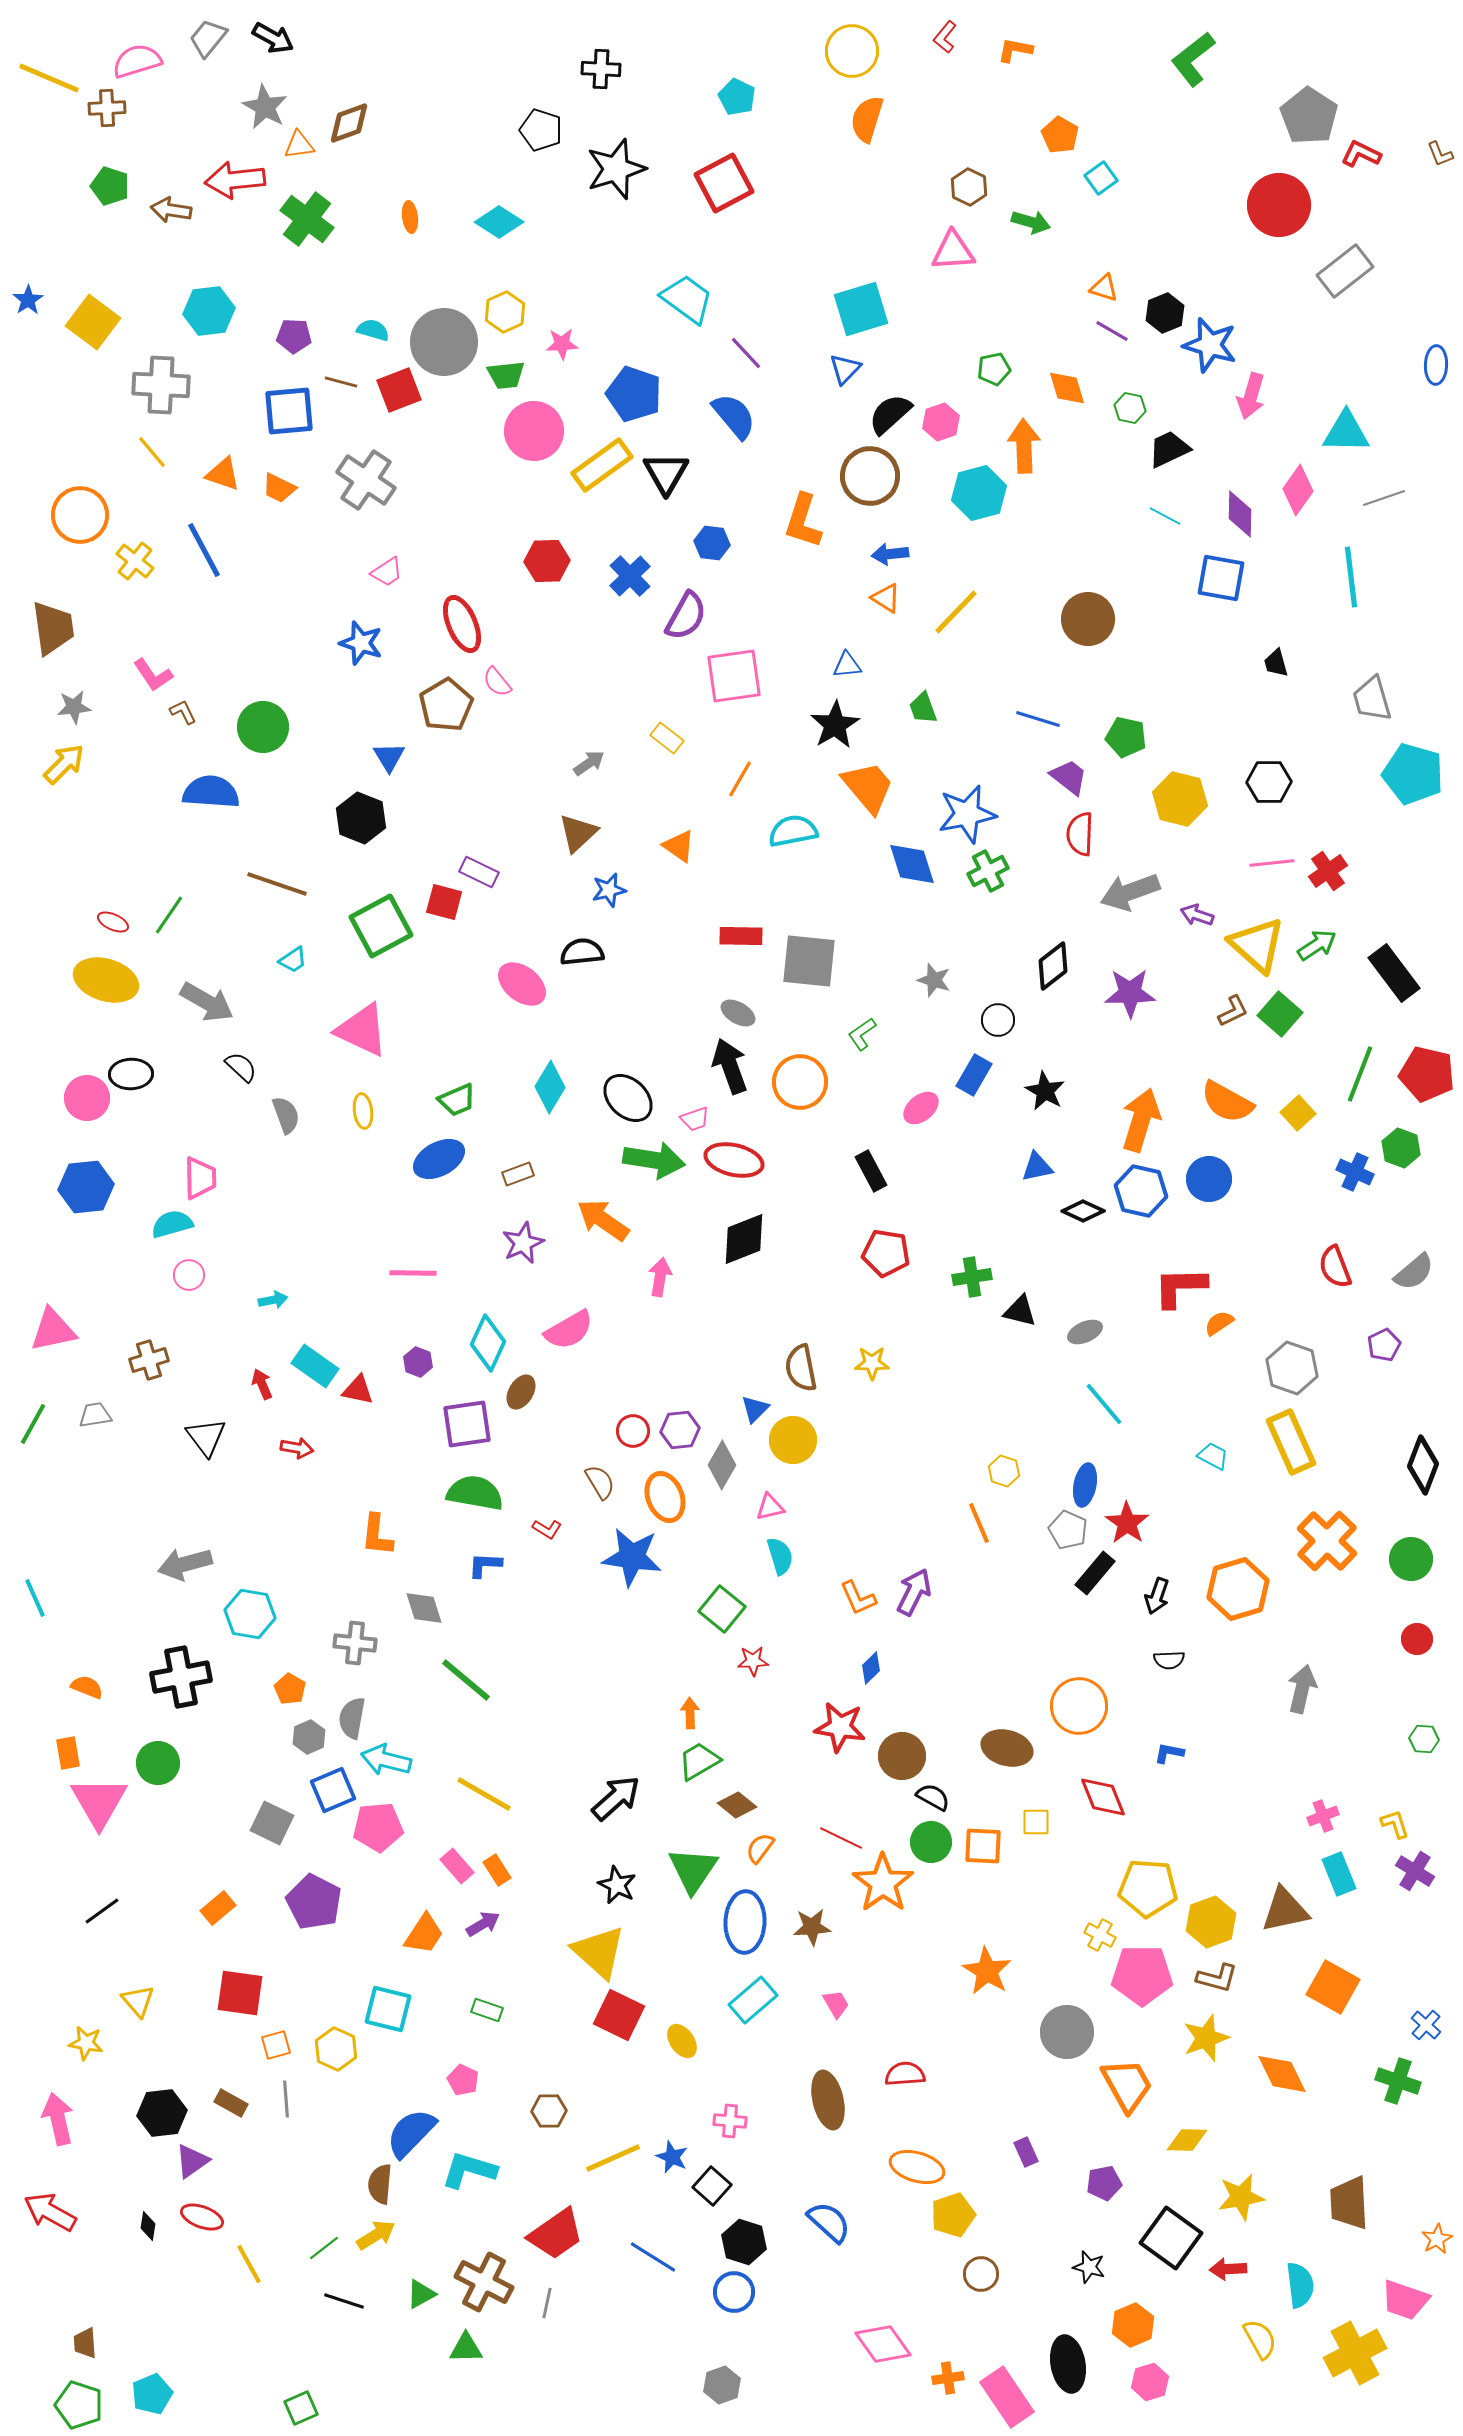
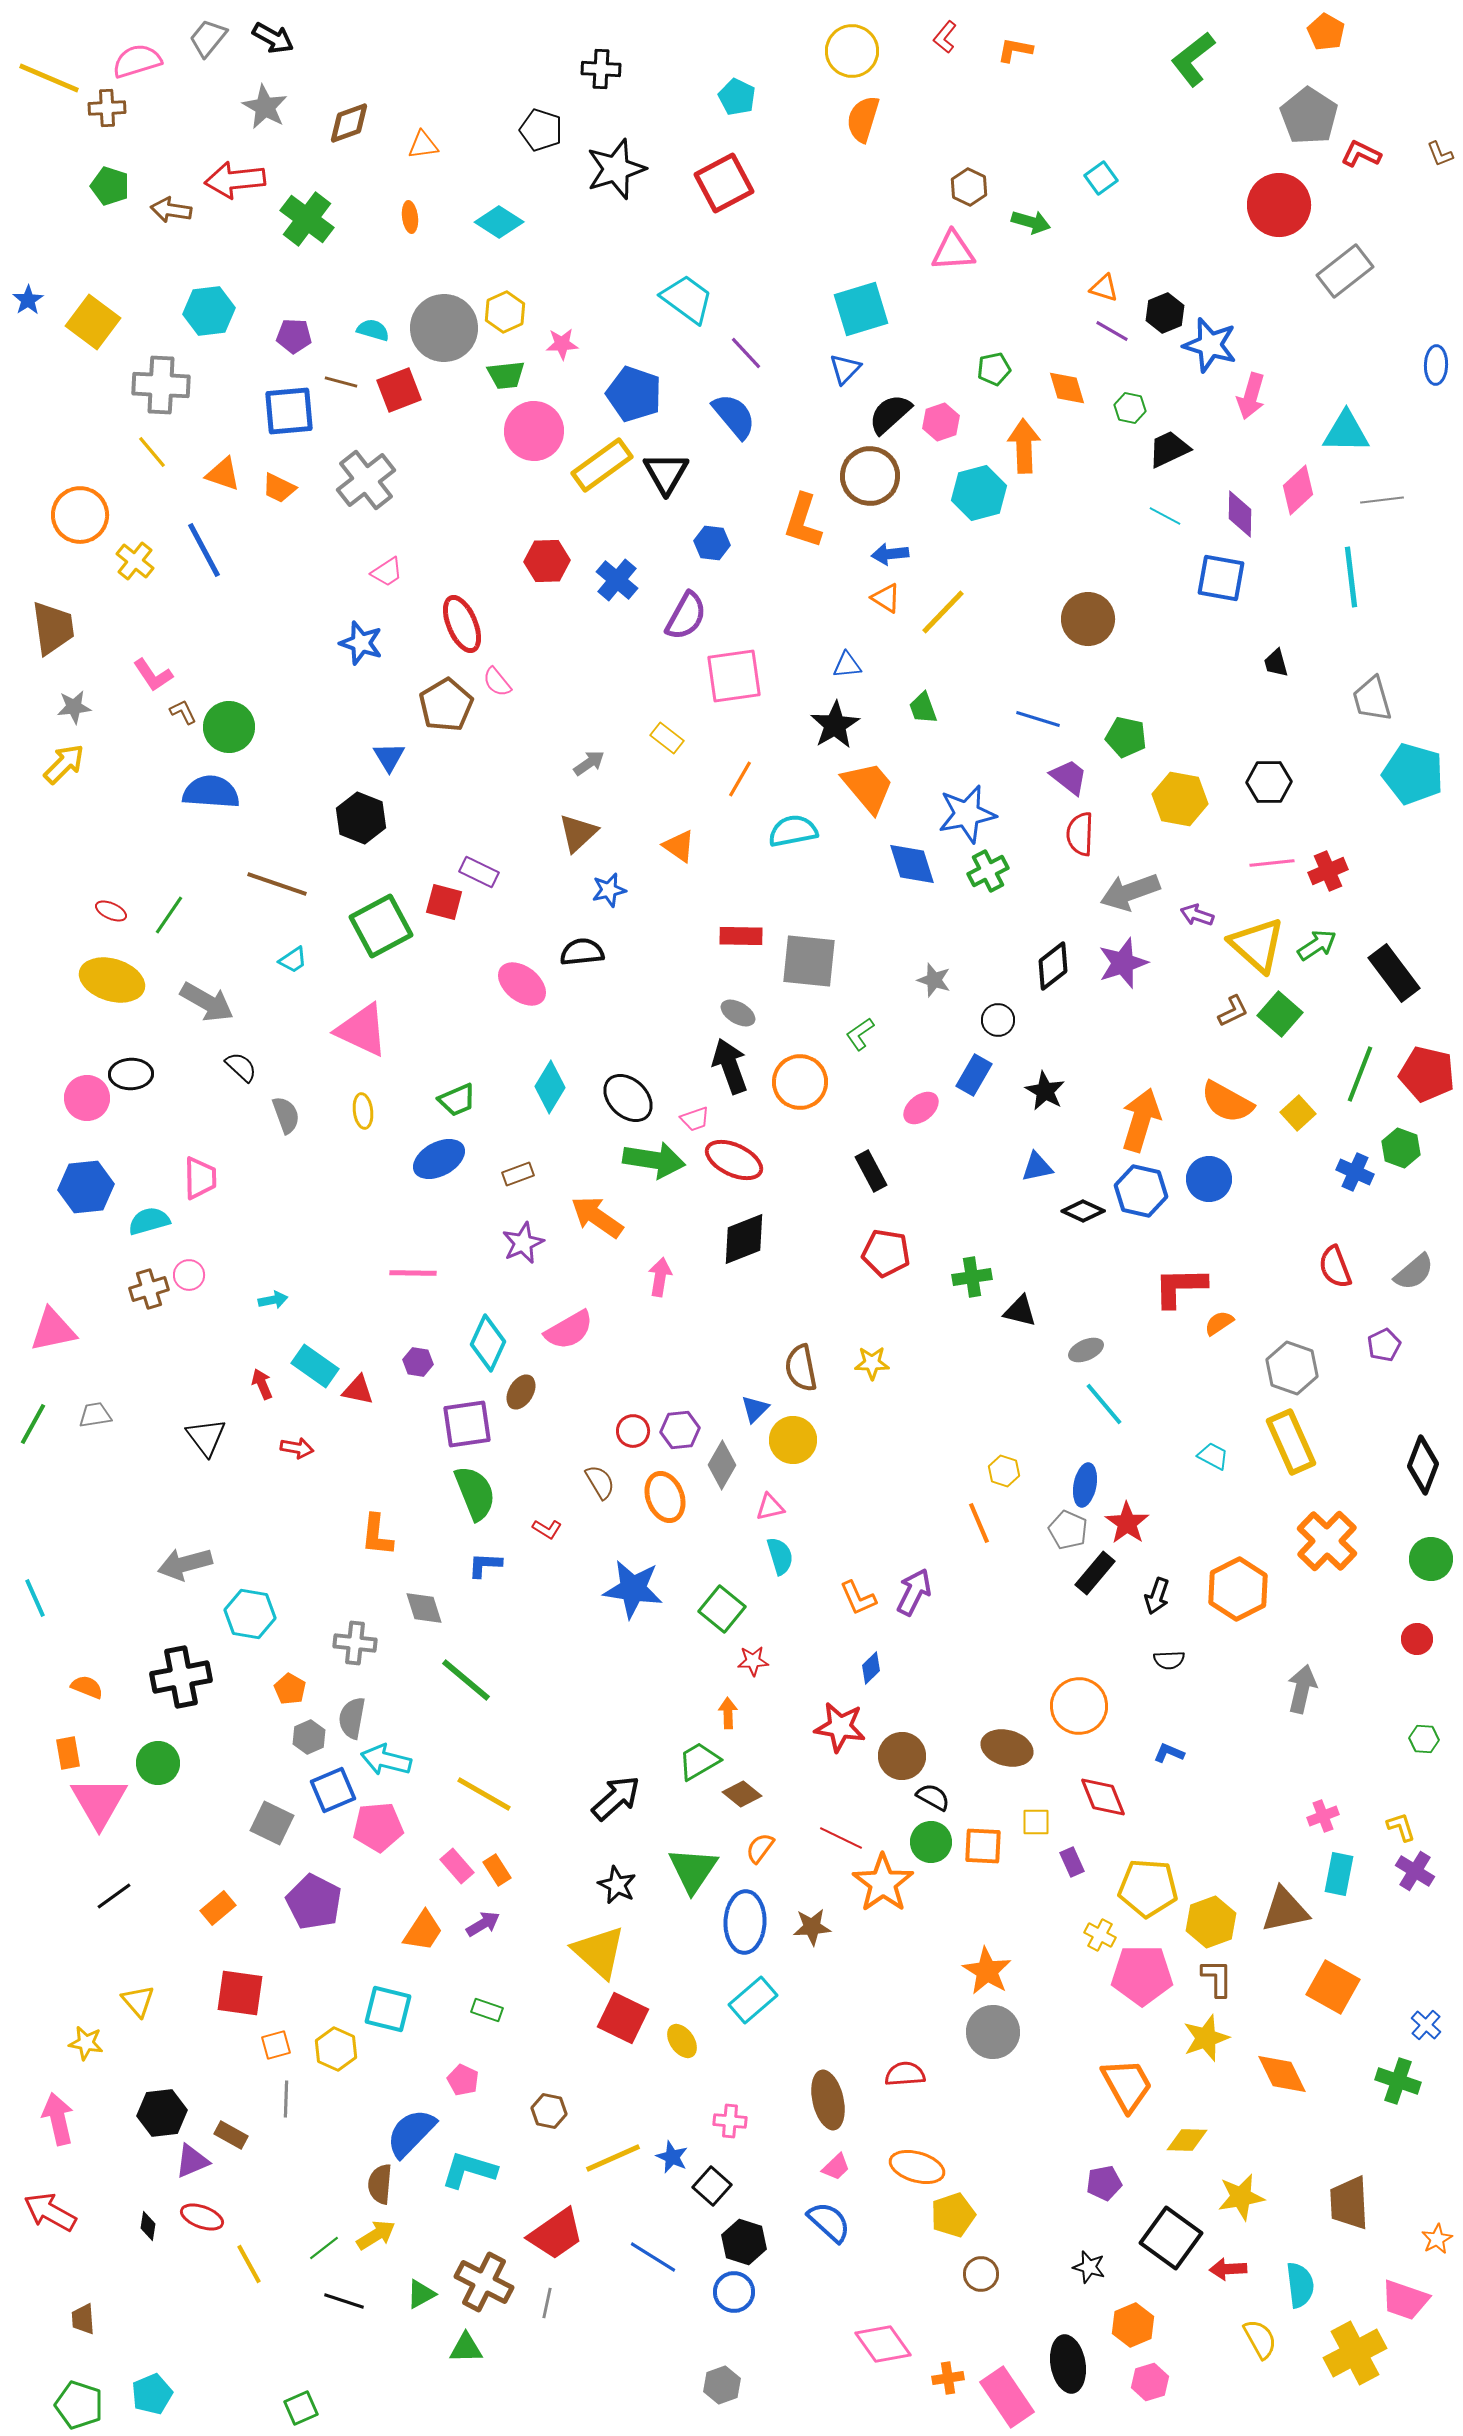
orange semicircle at (867, 119): moved 4 px left
orange pentagon at (1060, 135): moved 266 px right, 103 px up
orange triangle at (299, 145): moved 124 px right
gray circle at (444, 342): moved 14 px up
gray cross at (366, 480): rotated 18 degrees clockwise
pink diamond at (1298, 490): rotated 12 degrees clockwise
gray line at (1384, 498): moved 2 px left, 2 px down; rotated 12 degrees clockwise
blue cross at (630, 576): moved 13 px left, 4 px down; rotated 6 degrees counterclockwise
yellow line at (956, 612): moved 13 px left
green circle at (263, 727): moved 34 px left
yellow hexagon at (1180, 799): rotated 4 degrees counterclockwise
red cross at (1328, 871): rotated 12 degrees clockwise
red ellipse at (113, 922): moved 2 px left, 11 px up
yellow ellipse at (106, 980): moved 6 px right
purple star at (1130, 993): moved 7 px left, 30 px up; rotated 18 degrees counterclockwise
green L-shape at (862, 1034): moved 2 px left
red ellipse at (734, 1160): rotated 12 degrees clockwise
orange arrow at (603, 1220): moved 6 px left, 3 px up
cyan semicircle at (172, 1224): moved 23 px left, 3 px up
gray ellipse at (1085, 1332): moved 1 px right, 18 px down
brown cross at (149, 1360): moved 71 px up
purple hexagon at (418, 1362): rotated 12 degrees counterclockwise
green semicircle at (475, 1493): rotated 58 degrees clockwise
blue star at (632, 1557): moved 1 px right, 32 px down
green circle at (1411, 1559): moved 20 px right
orange hexagon at (1238, 1589): rotated 10 degrees counterclockwise
orange arrow at (690, 1713): moved 38 px right
blue L-shape at (1169, 1753): rotated 12 degrees clockwise
brown diamond at (737, 1805): moved 5 px right, 11 px up
yellow L-shape at (1395, 1824): moved 6 px right, 3 px down
cyan rectangle at (1339, 1874): rotated 33 degrees clockwise
black line at (102, 1911): moved 12 px right, 15 px up
orange trapezoid at (424, 1934): moved 1 px left, 3 px up
brown L-shape at (1217, 1978): rotated 105 degrees counterclockwise
pink trapezoid at (836, 2004): moved 163 px down; rotated 76 degrees clockwise
red square at (619, 2015): moved 4 px right, 3 px down
gray circle at (1067, 2032): moved 74 px left
gray line at (286, 2099): rotated 6 degrees clockwise
brown rectangle at (231, 2103): moved 32 px down
brown hexagon at (549, 2111): rotated 12 degrees clockwise
purple rectangle at (1026, 2152): moved 46 px right, 290 px up
purple triangle at (192, 2161): rotated 12 degrees clockwise
brown trapezoid at (85, 2343): moved 2 px left, 24 px up
